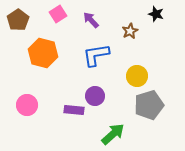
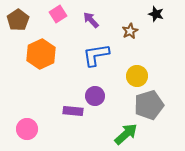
orange hexagon: moved 2 px left, 1 px down; rotated 20 degrees clockwise
pink circle: moved 24 px down
purple rectangle: moved 1 px left, 1 px down
green arrow: moved 13 px right
